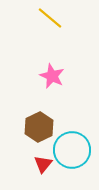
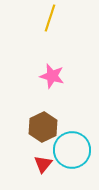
yellow line: rotated 68 degrees clockwise
pink star: rotated 10 degrees counterclockwise
brown hexagon: moved 4 px right
